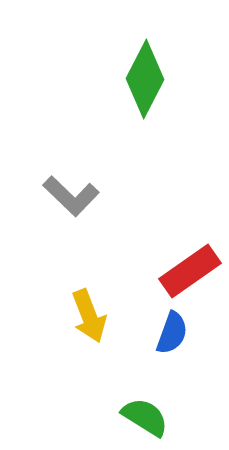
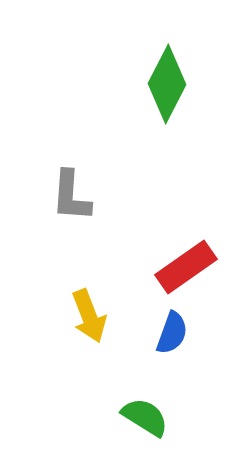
green diamond: moved 22 px right, 5 px down
gray L-shape: rotated 50 degrees clockwise
red rectangle: moved 4 px left, 4 px up
